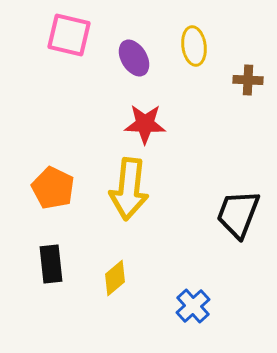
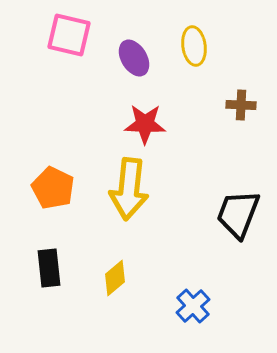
brown cross: moved 7 px left, 25 px down
black rectangle: moved 2 px left, 4 px down
